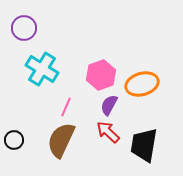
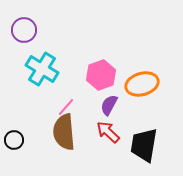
purple circle: moved 2 px down
pink line: rotated 18 degrees clockwise
brown semicircle: moved 3 px right, 8 px up; rotated 30 degrees counterclockwise
